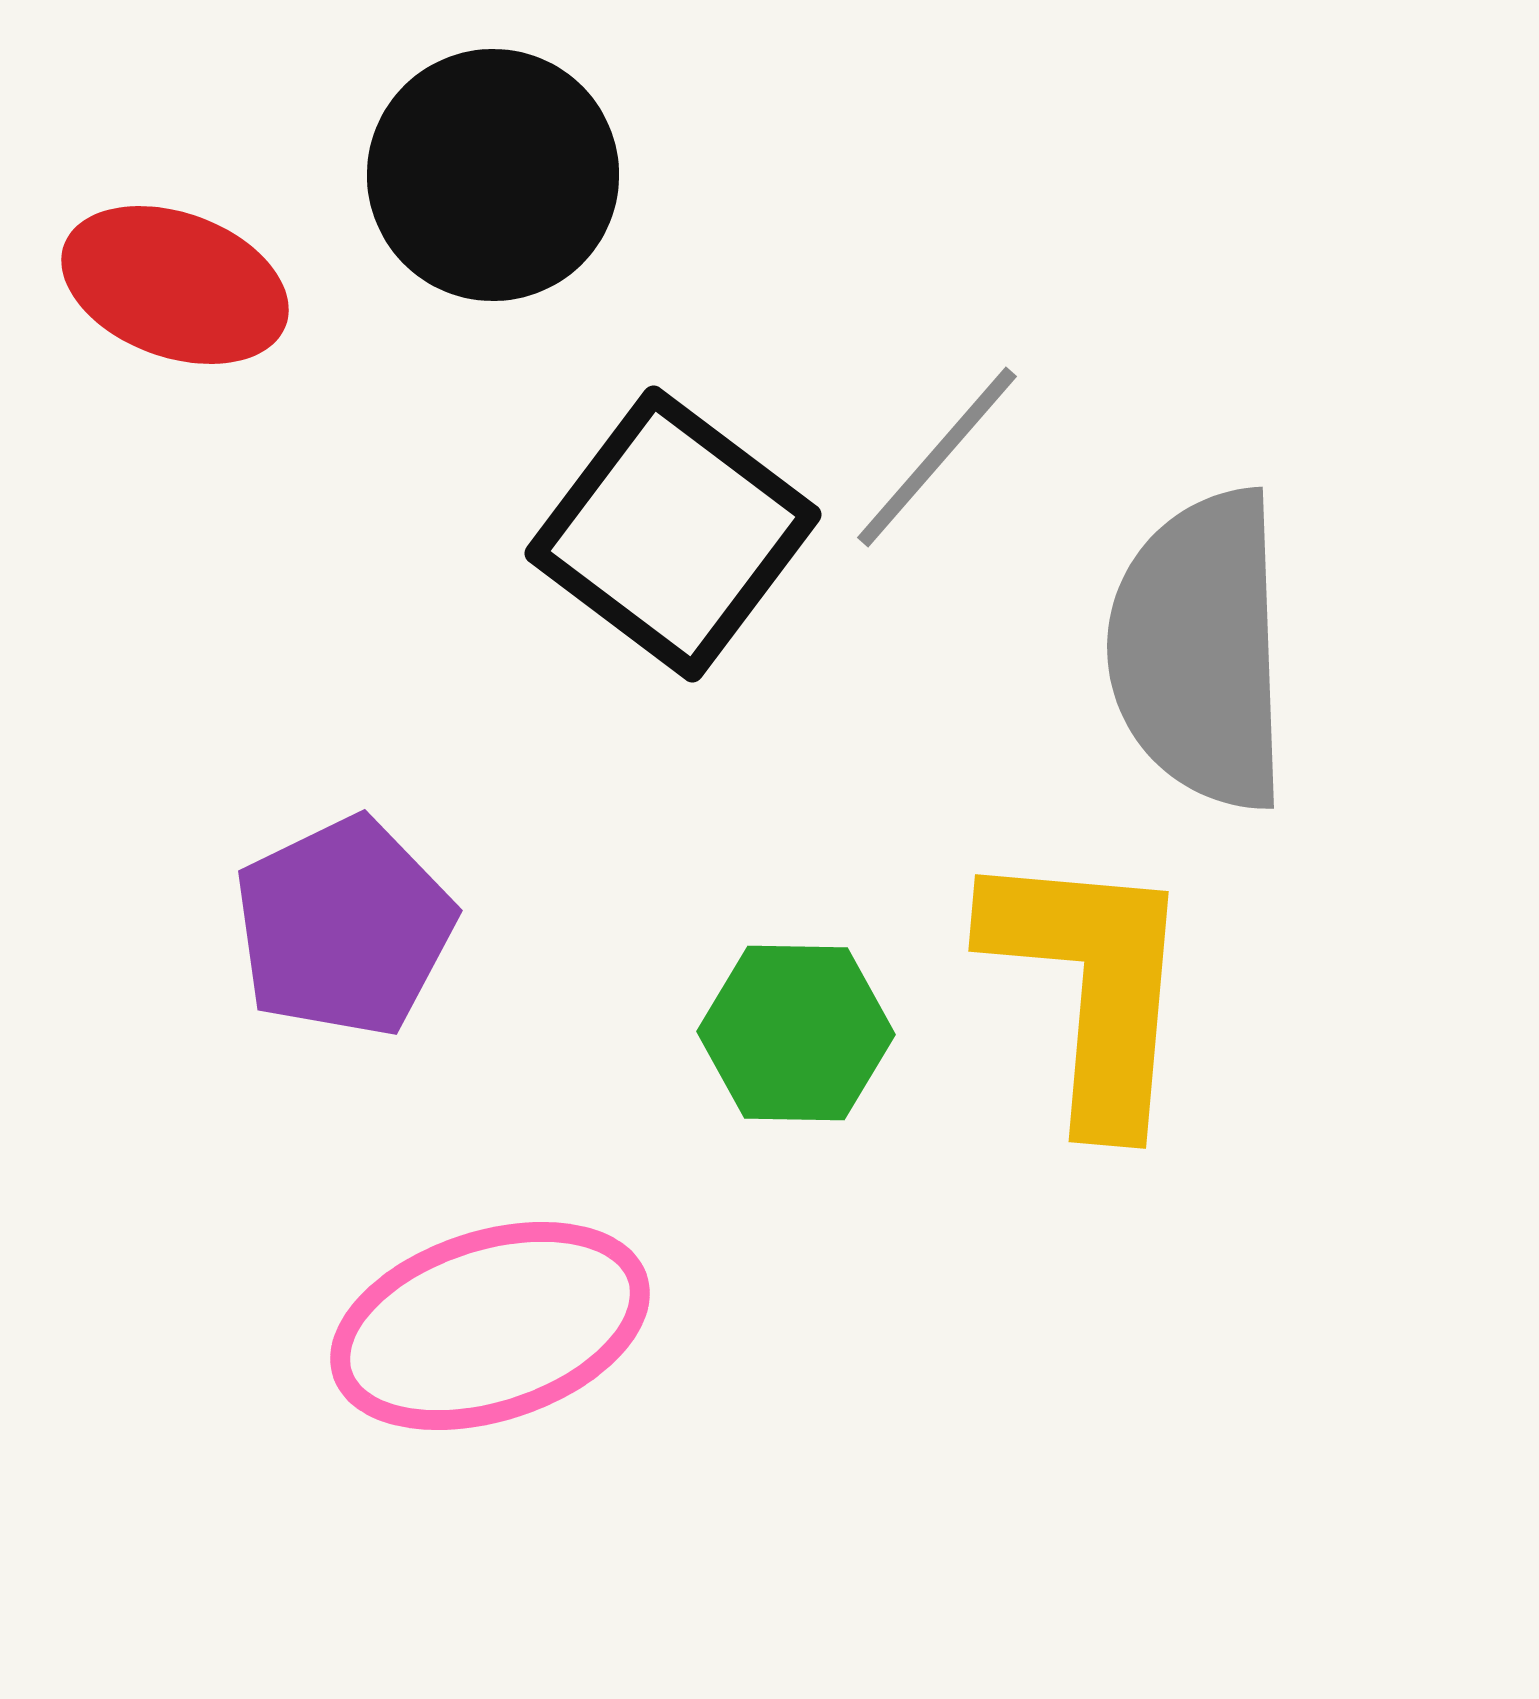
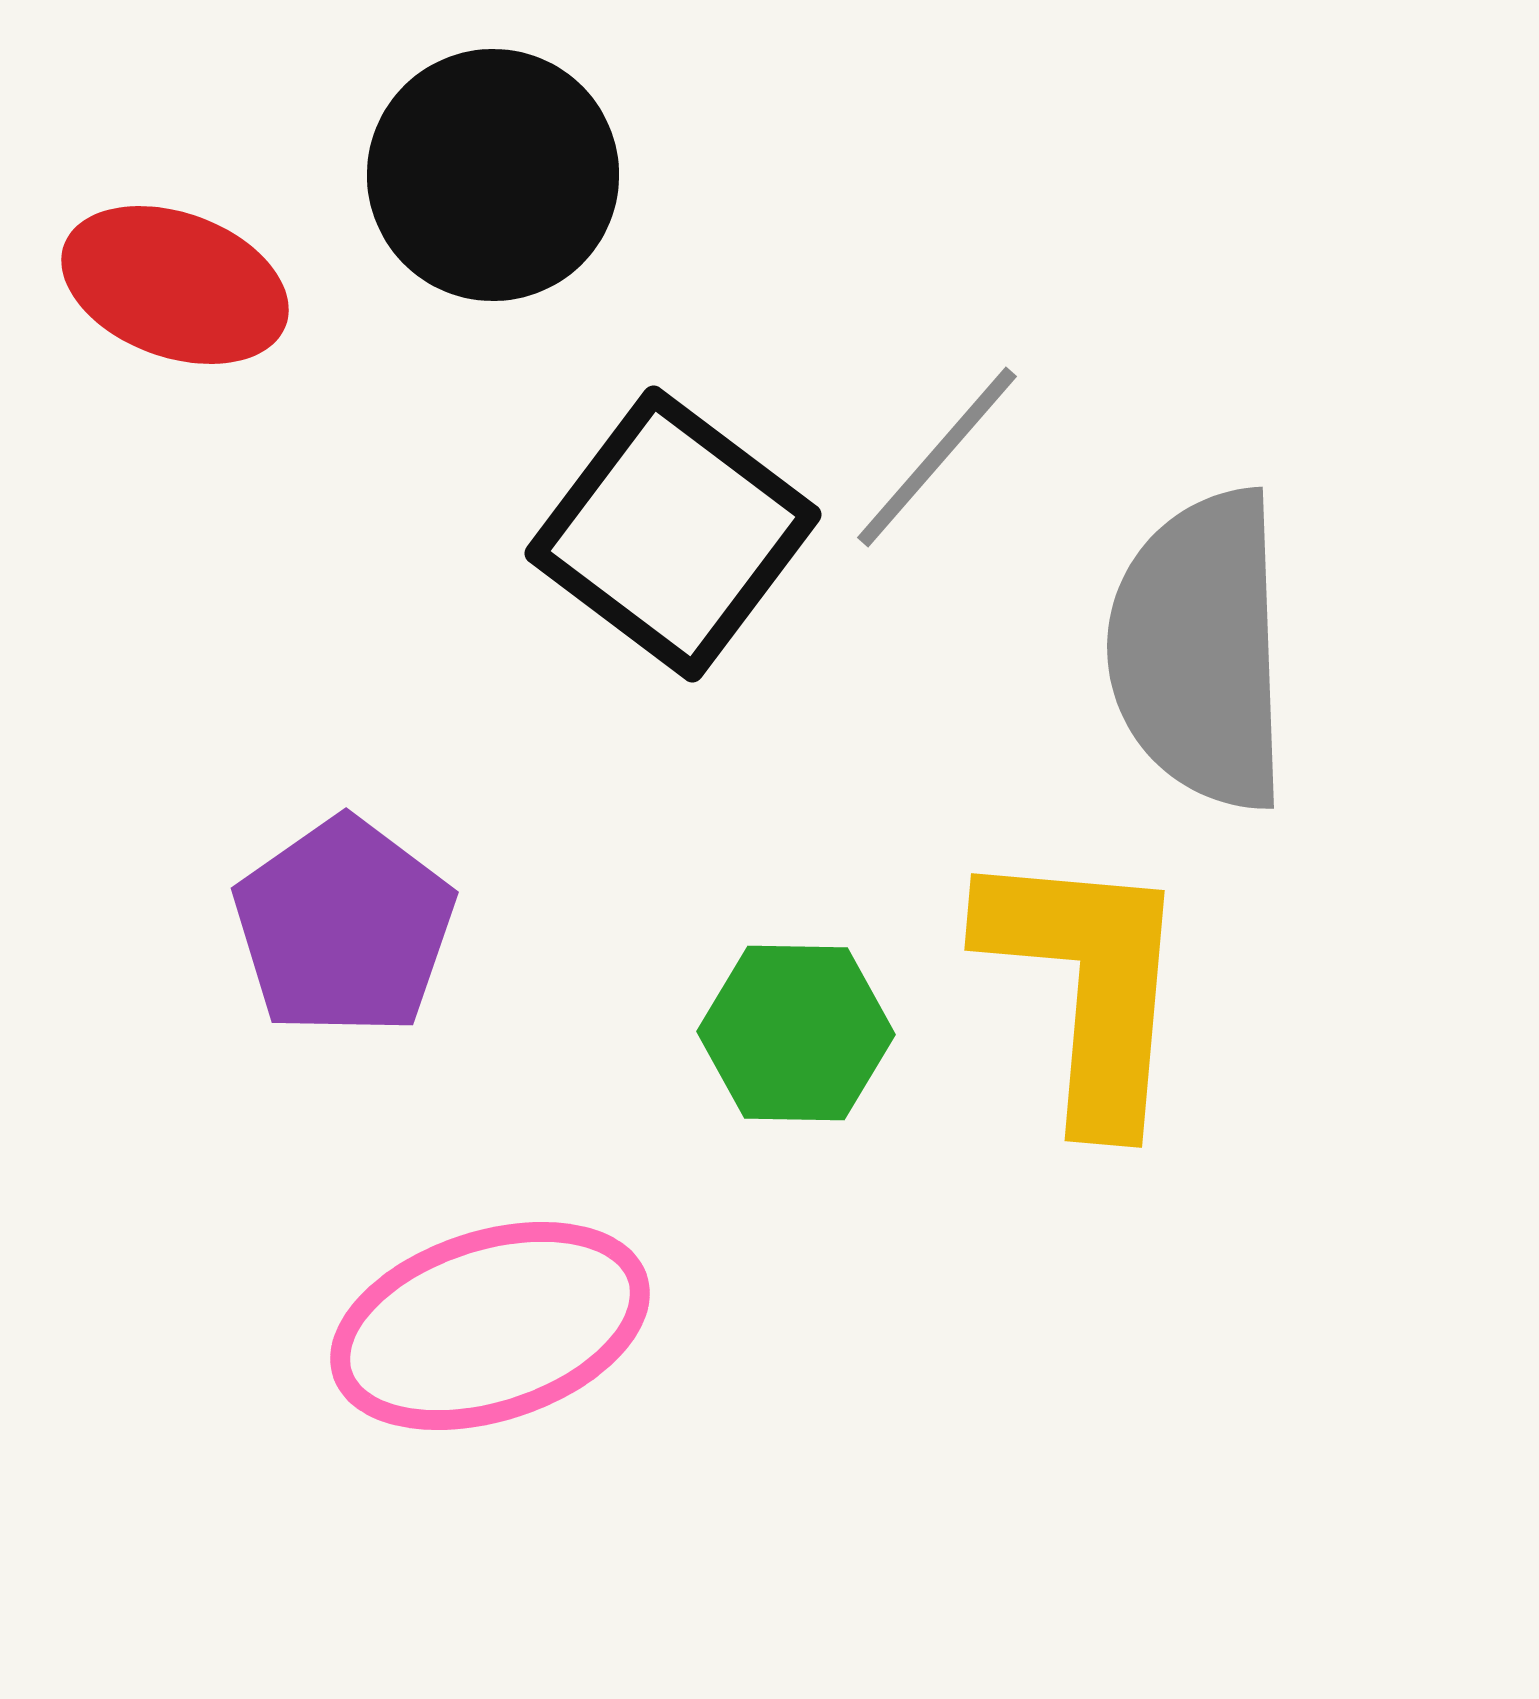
purple pentagon: rotated 9 degrees counterclockwise
yellow L-shape: moved 4 px left, 1 px up
